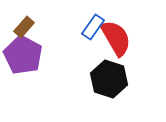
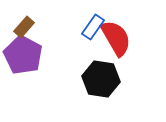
black hexagon: moved 8 px left; rotated 9 degrees counterclockwise
